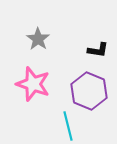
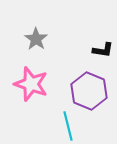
gray star: moved 2 px left
black L-shape: moved 5 px right
pink star: moved 2 px left
